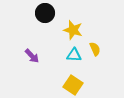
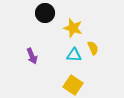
yellow star: moved 2 px up
yellow semicircle: moved 2 px left, 1 px up
purple arrow: rotated 21 degrees clockwise
